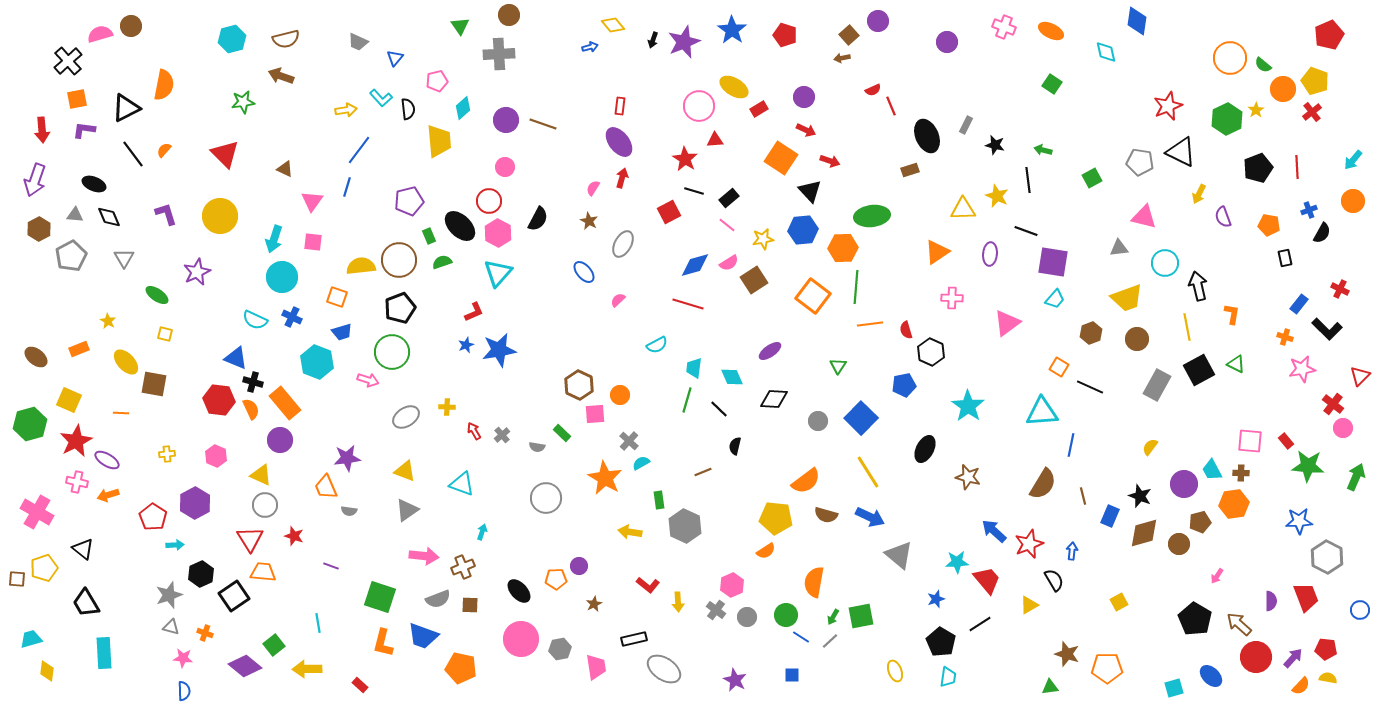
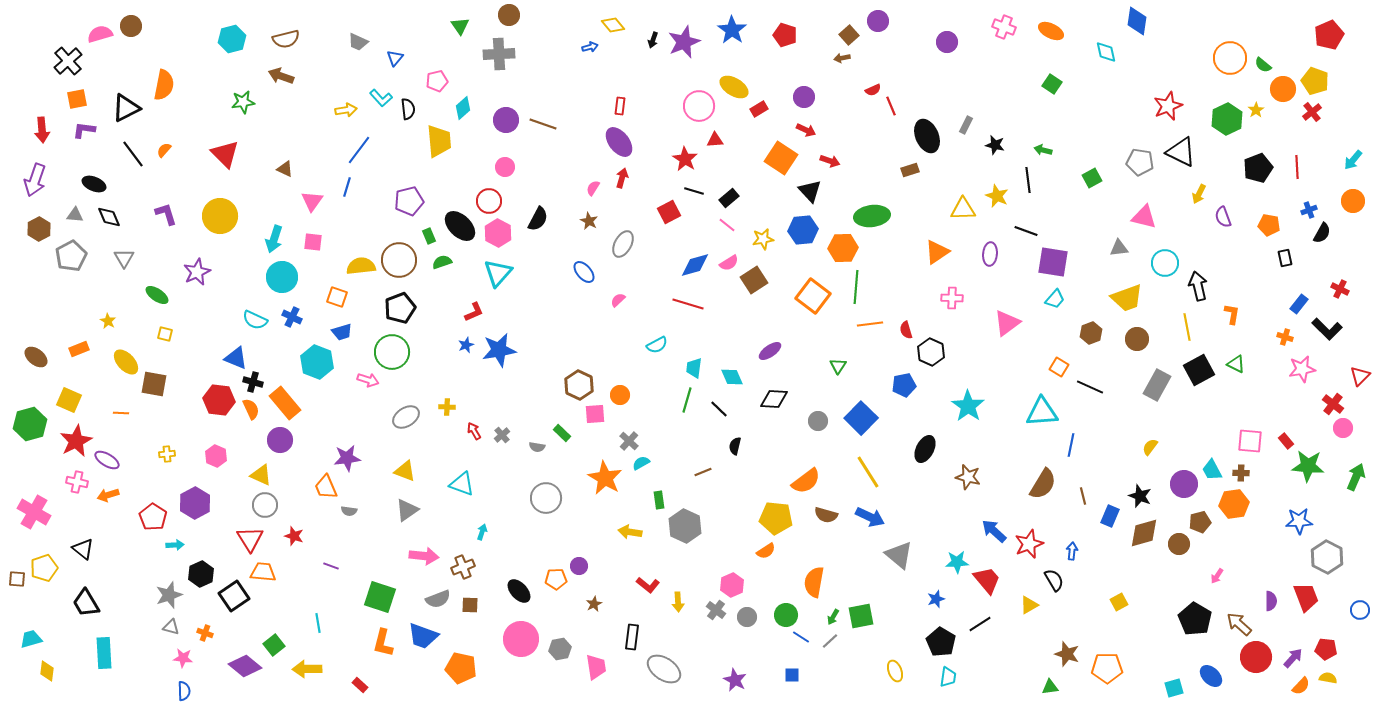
pink cross at (37, 512): moved 3 px left
black rectangle at (634, 639): moved 2 px left, 2 px up; rotated 70 degrees counterclockwise
